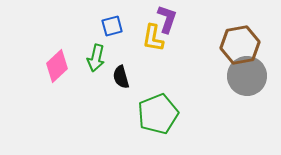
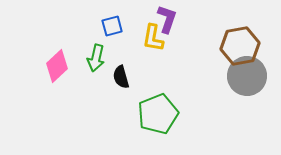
brown hexagon: moved 1 px down
